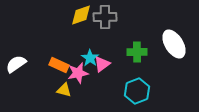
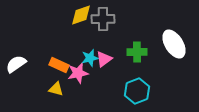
gray cross: moved 2 px left, 2 px down
cyan star: rotated 24 degrees clockwise
pink triangle: moved 2 px right, 5 px up
yellow triangle: moved 8 px left, 1 px up
